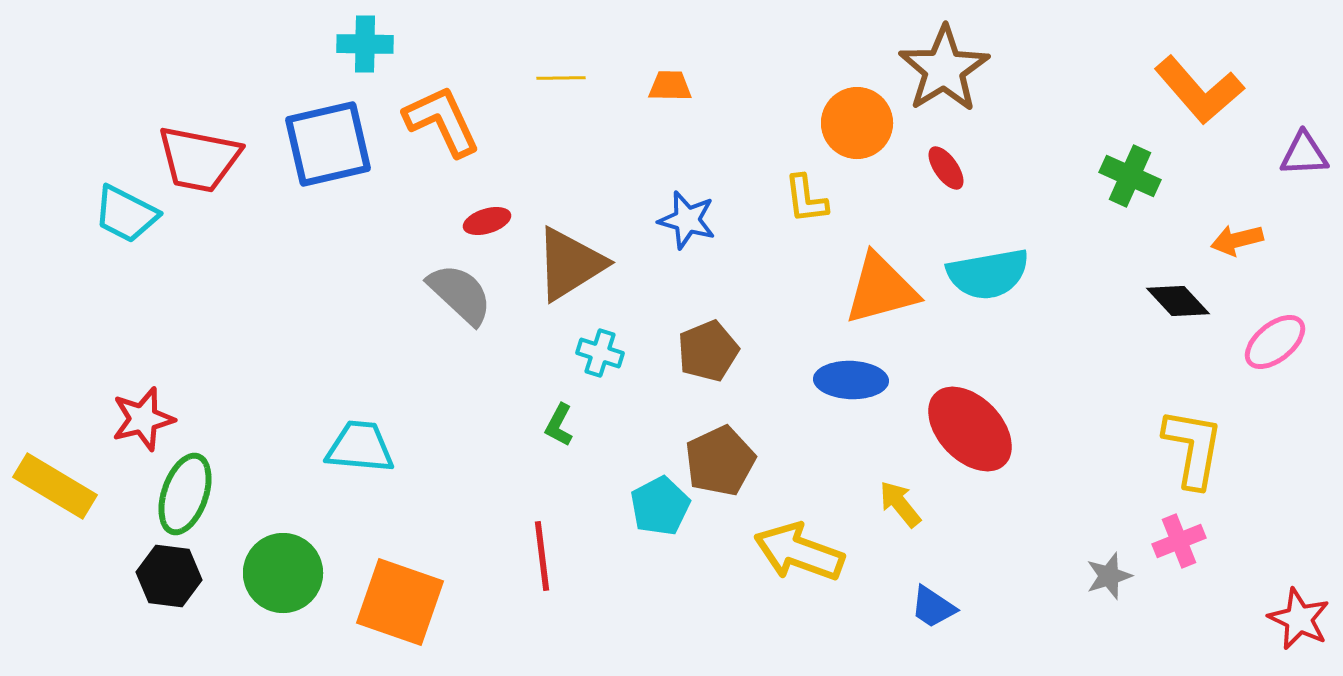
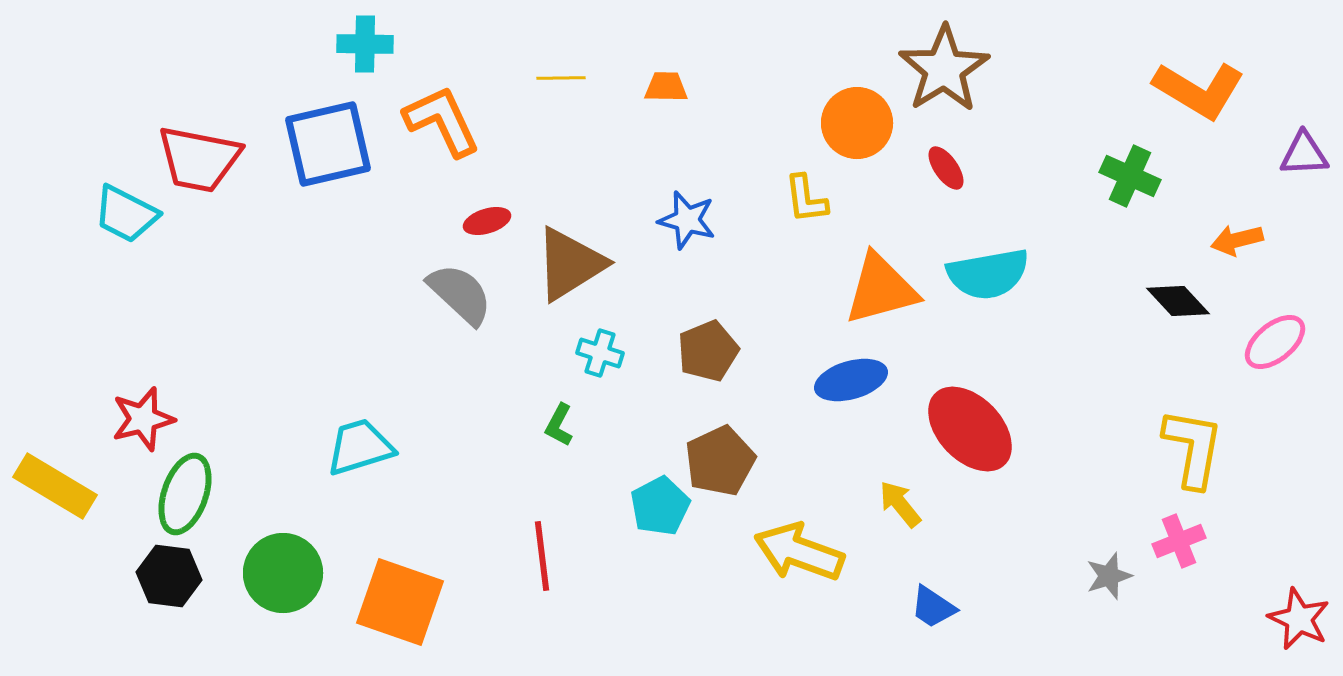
orange trapezoid at (670, 86): moved 4 px left, 1 px down
orange L-shape at (1199, 90): rotated 18 degrees counterclockwise
blue ellipse at (851, 380): rotated 18 degrees counterclockwise
cyan trapezoid at (360, 447): rotated 22 degrees counterclockwise
